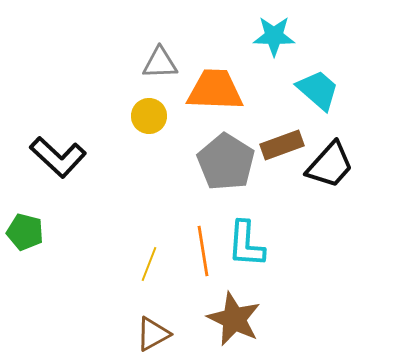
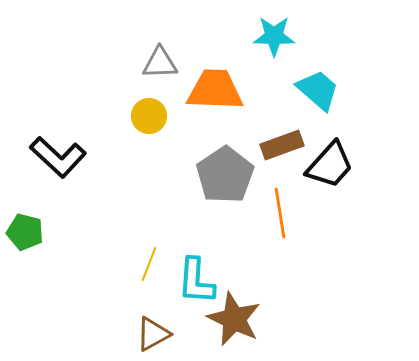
gray pentagon: moved 1 px left, 13 px down; rotated 6 degrees clockwise
cyan L-shape: moved 50 px left, 37 px down
orange line: moved 77 px right, 38 px up
